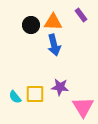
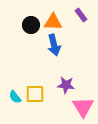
purple star: moved 6 px right, 2 px up
